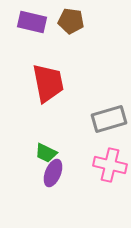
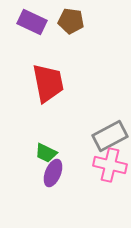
purple rectangle: rotated 12 degrees clockwise
gray rectangle: moved 1 px right, 17 px down; rotated 12 degrees counterclockwise
